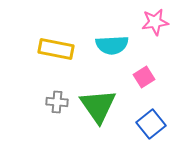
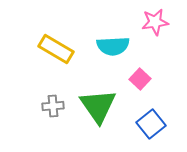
cyan semicircle: moved 1 px right, 1 px down
yellow rectangle: rotated 20 degrees clockwise
pink square: moved 4 px left, 2 px down; rotated 15 degrees counterclockwise
gray cross: moved 4 px left, 4 px down; rotated 10 degrees counterclockwise
